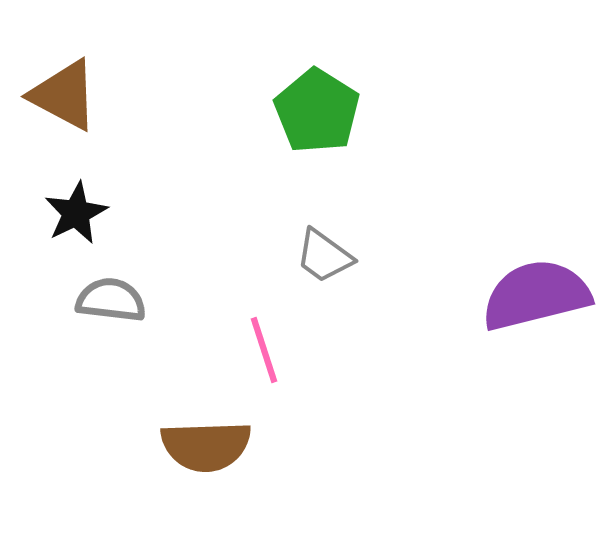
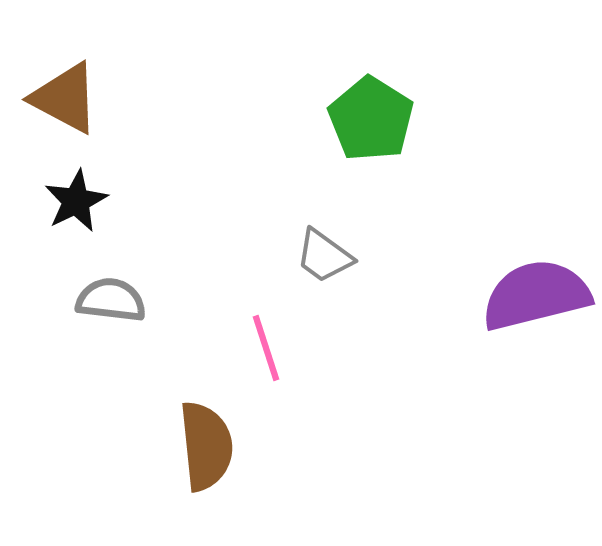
brown triangle: moved 1 px right, 3 px down
green pentagon: moved 54 px right, 8 px down
black star: moved 12 px up
pink line: moved 2 px right, 2 px up
brown semicircle: rotated 94 degrees counterclockwise
